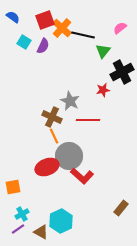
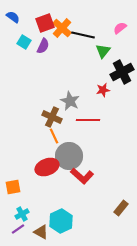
red square: moved 3 px down
